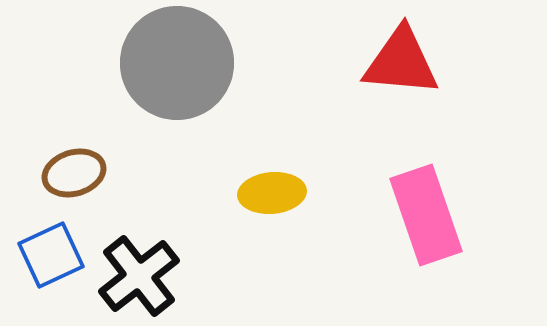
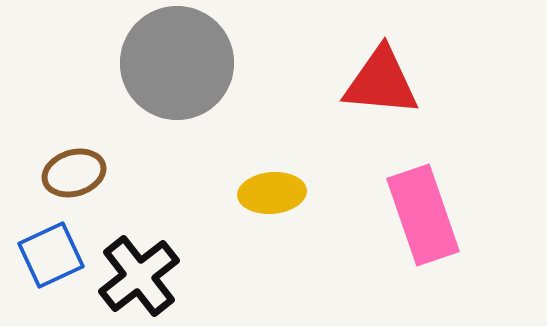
red triangle: moved 20 px left, 20 px down
pink rectangle: moved 3 px left
